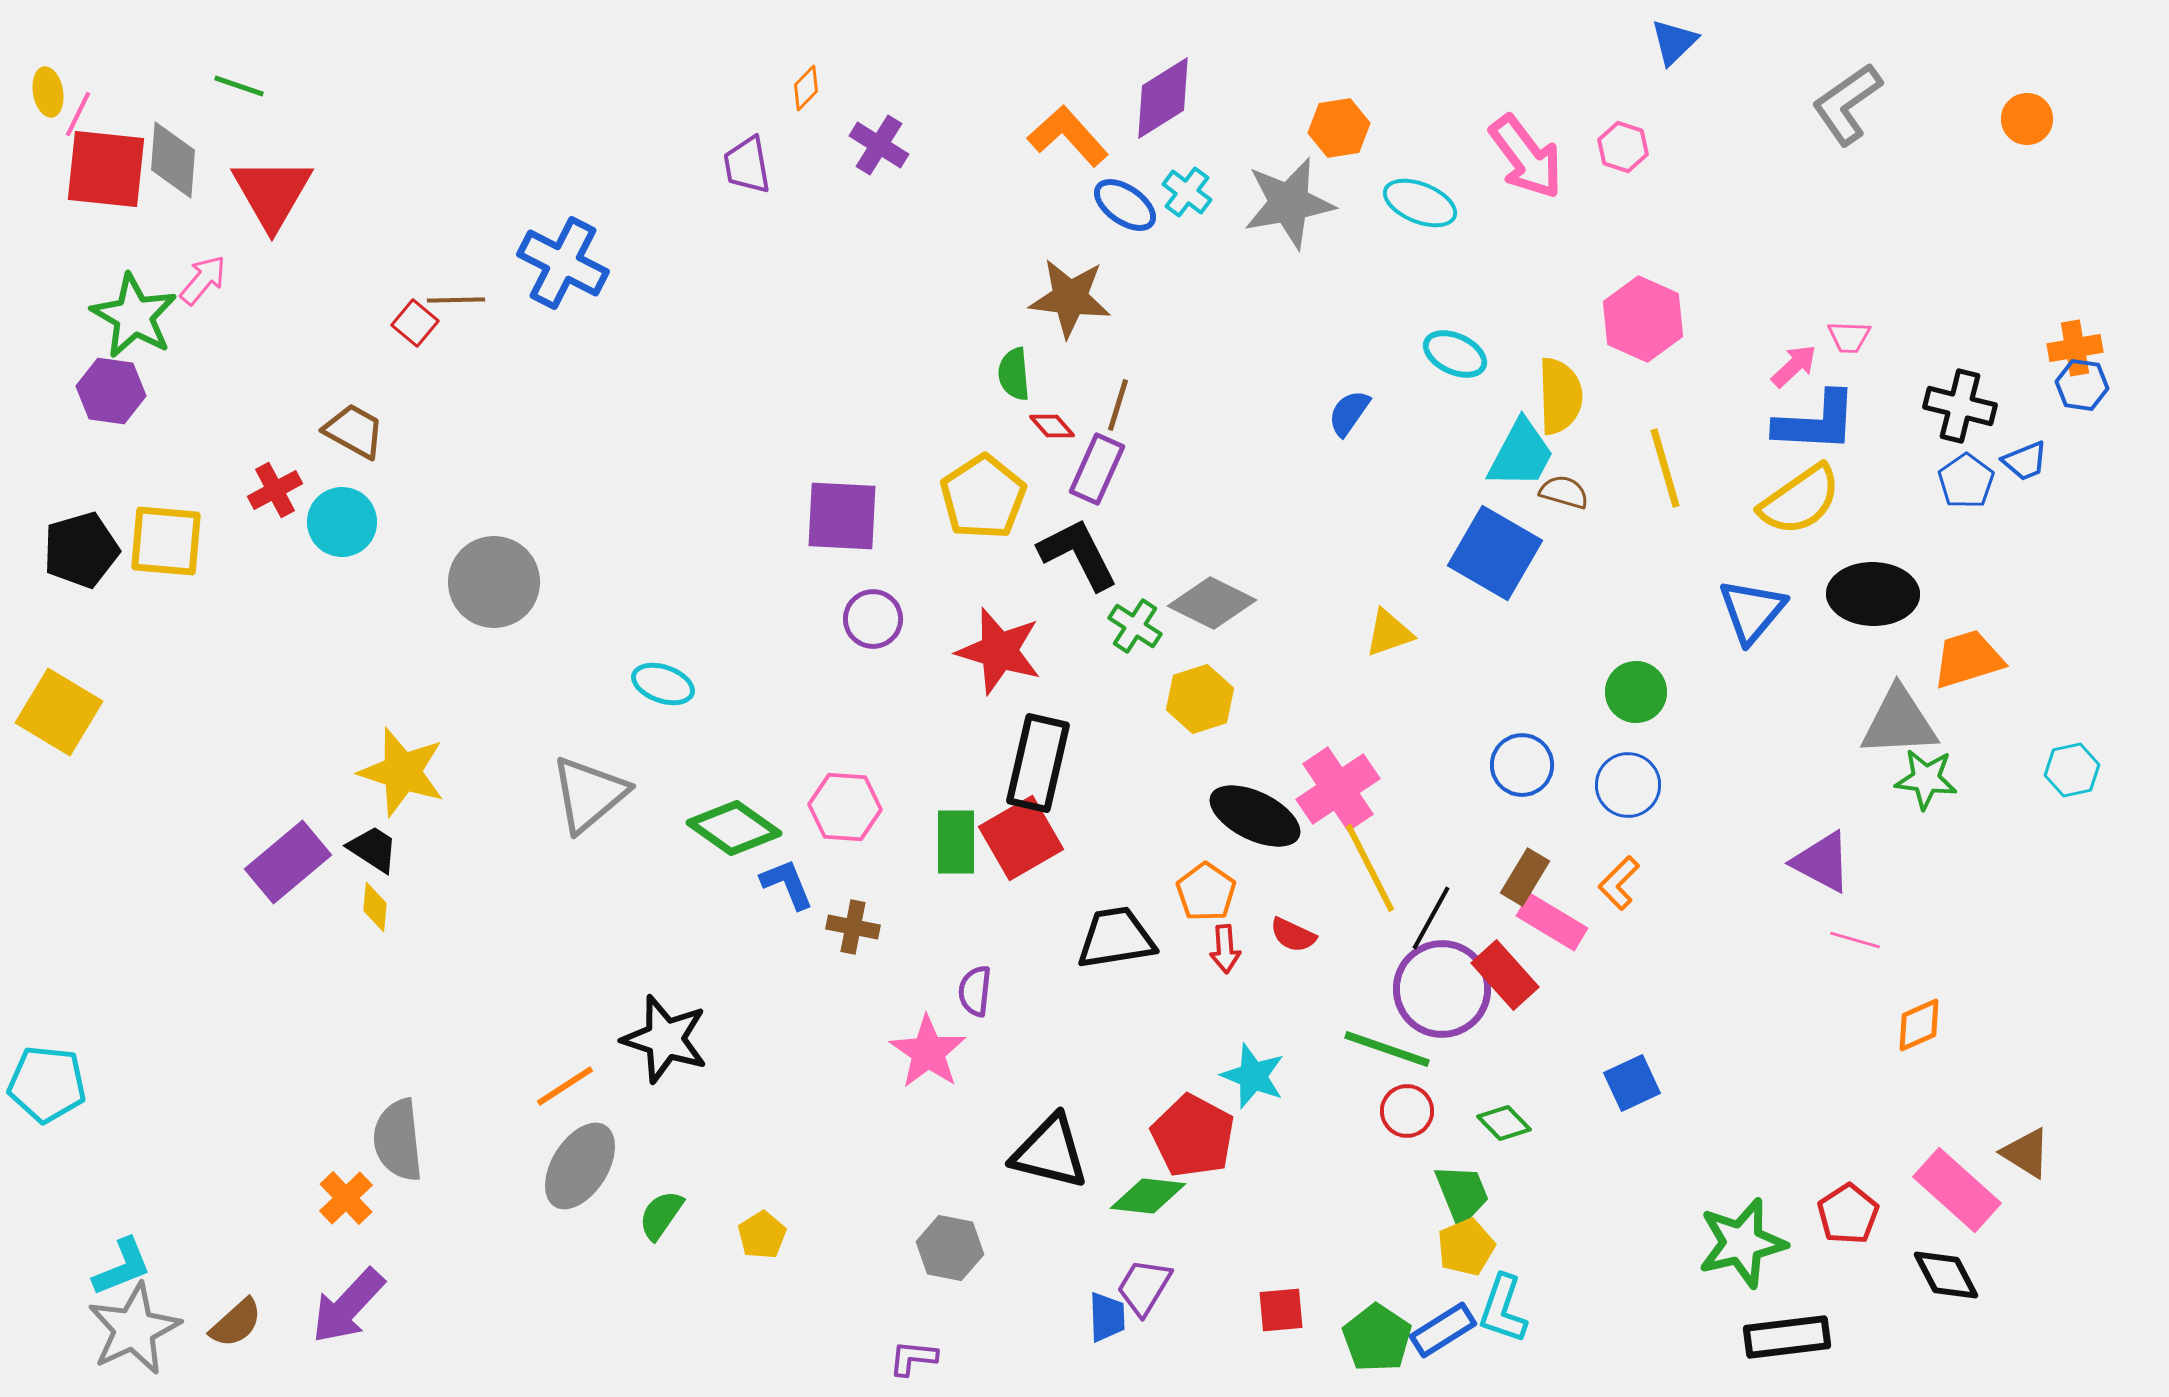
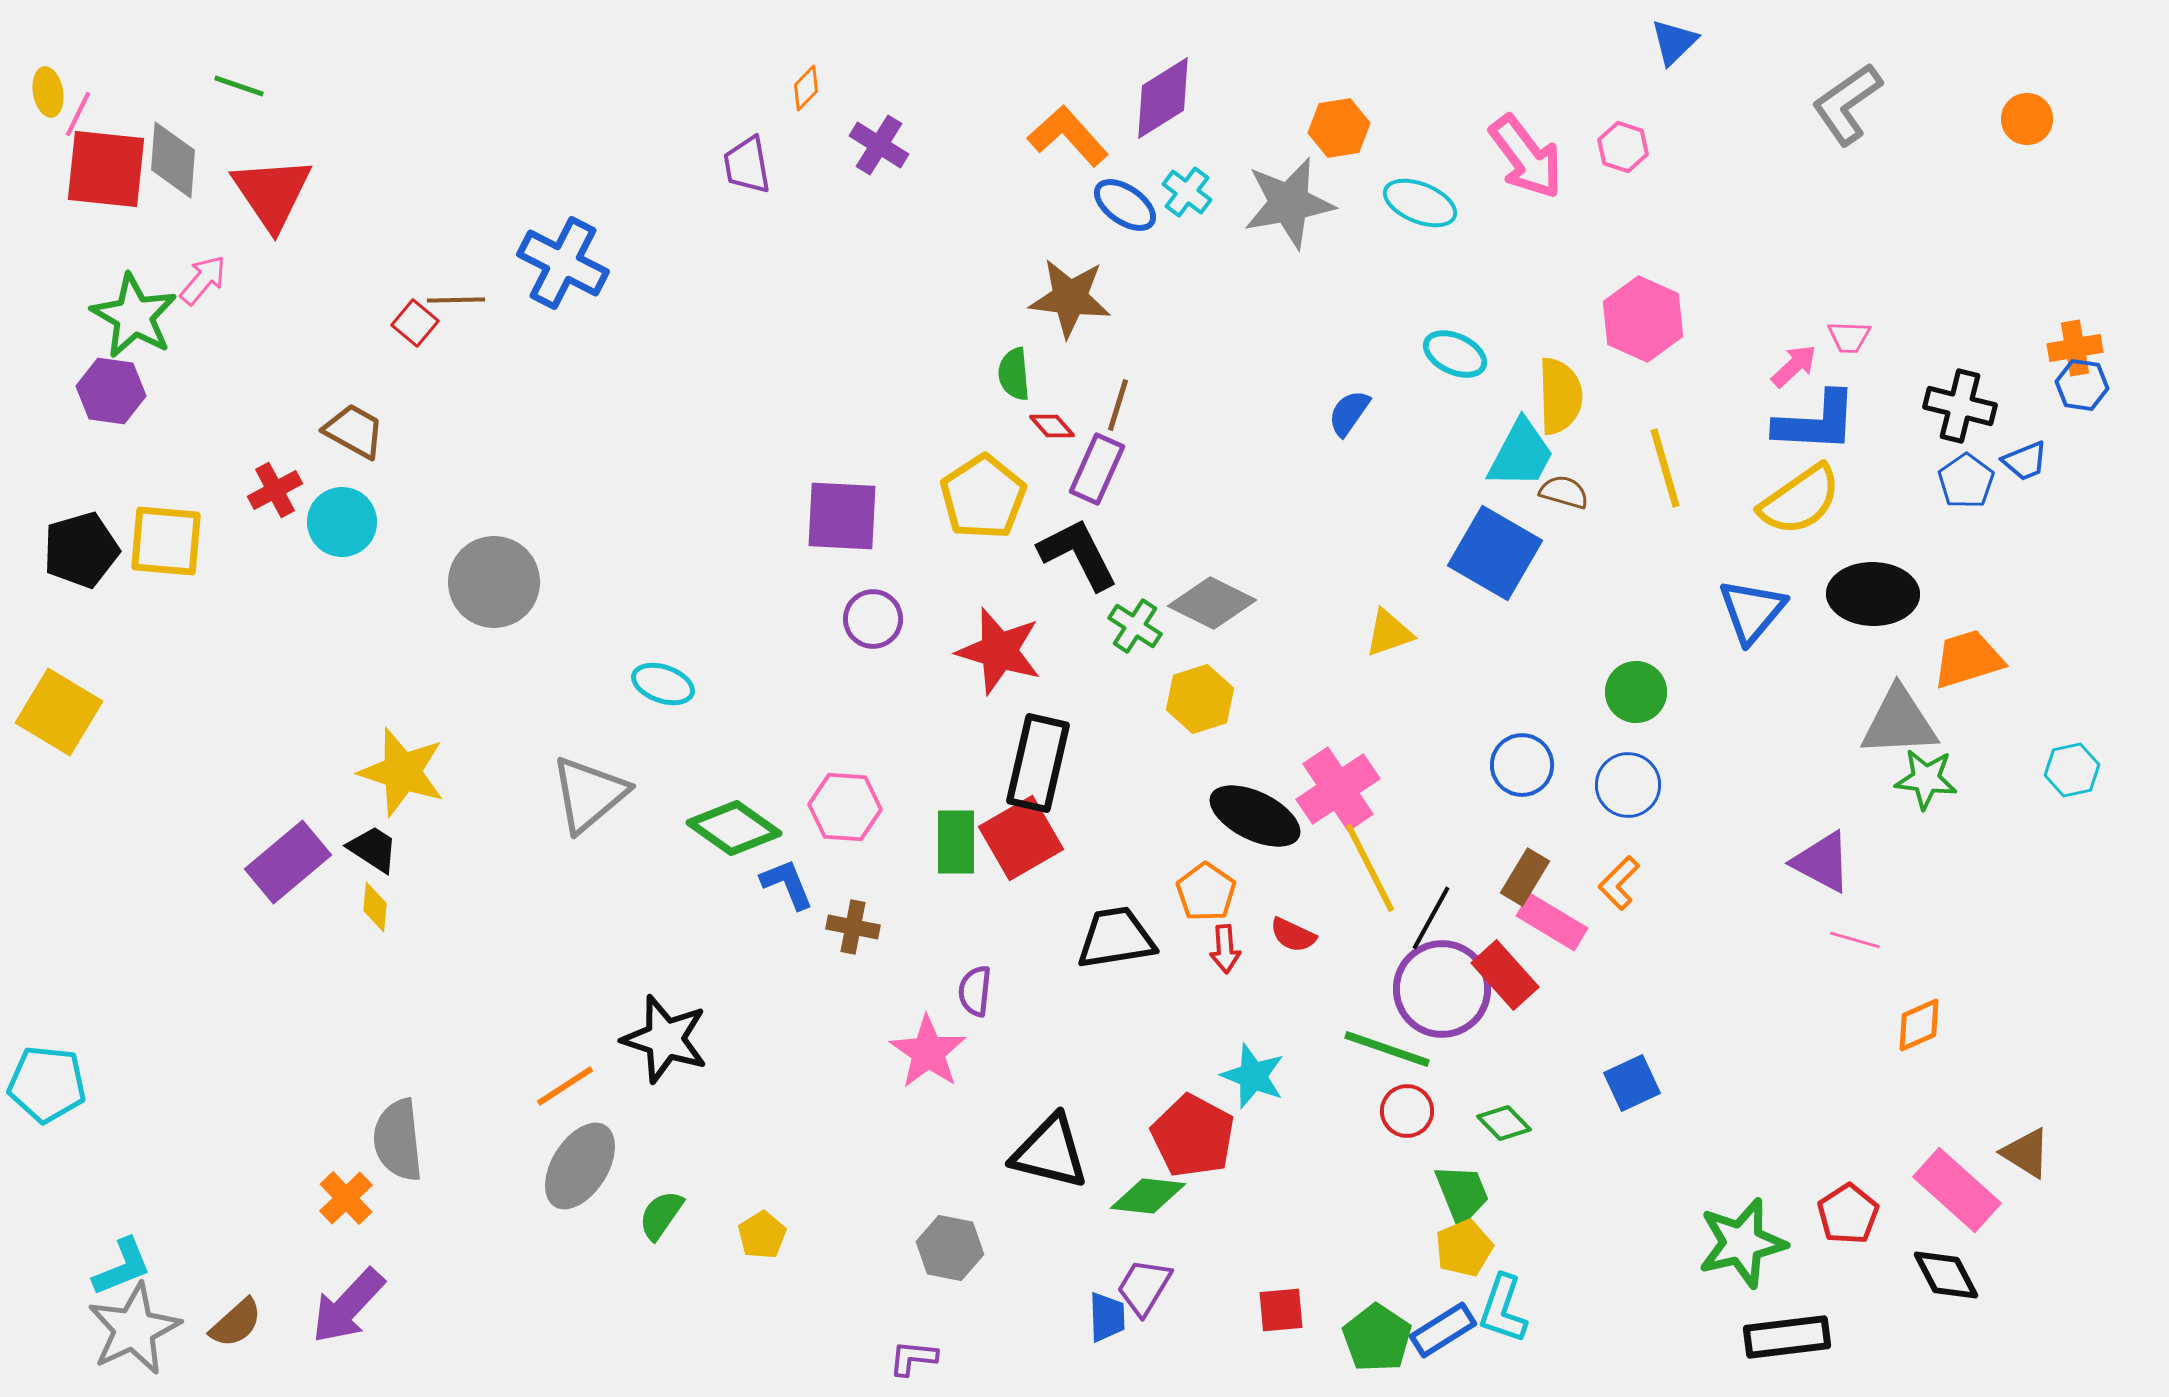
red triangle at (272, 193): rotated 4 degrees counterclockwise
yellow pentagon at (1466, 1247): moved 2 px left, 1 px down
